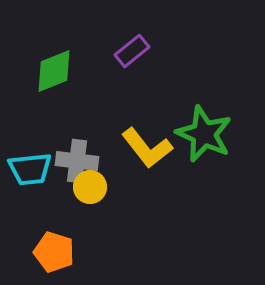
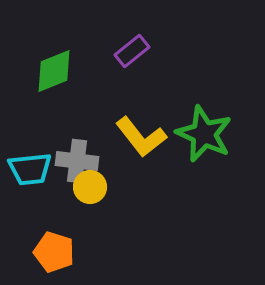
yellow L-shape: moved 6 px left, 11 px up
